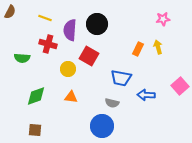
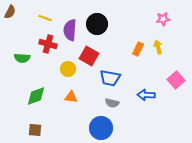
blue trapezoid: moved 11 px left
pink square: moved 4 px left, 6 px up
blue circle: moved 1 px left, 2 px down
